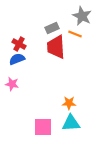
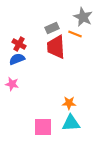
gray star: moved 1 px right, 1 px down
